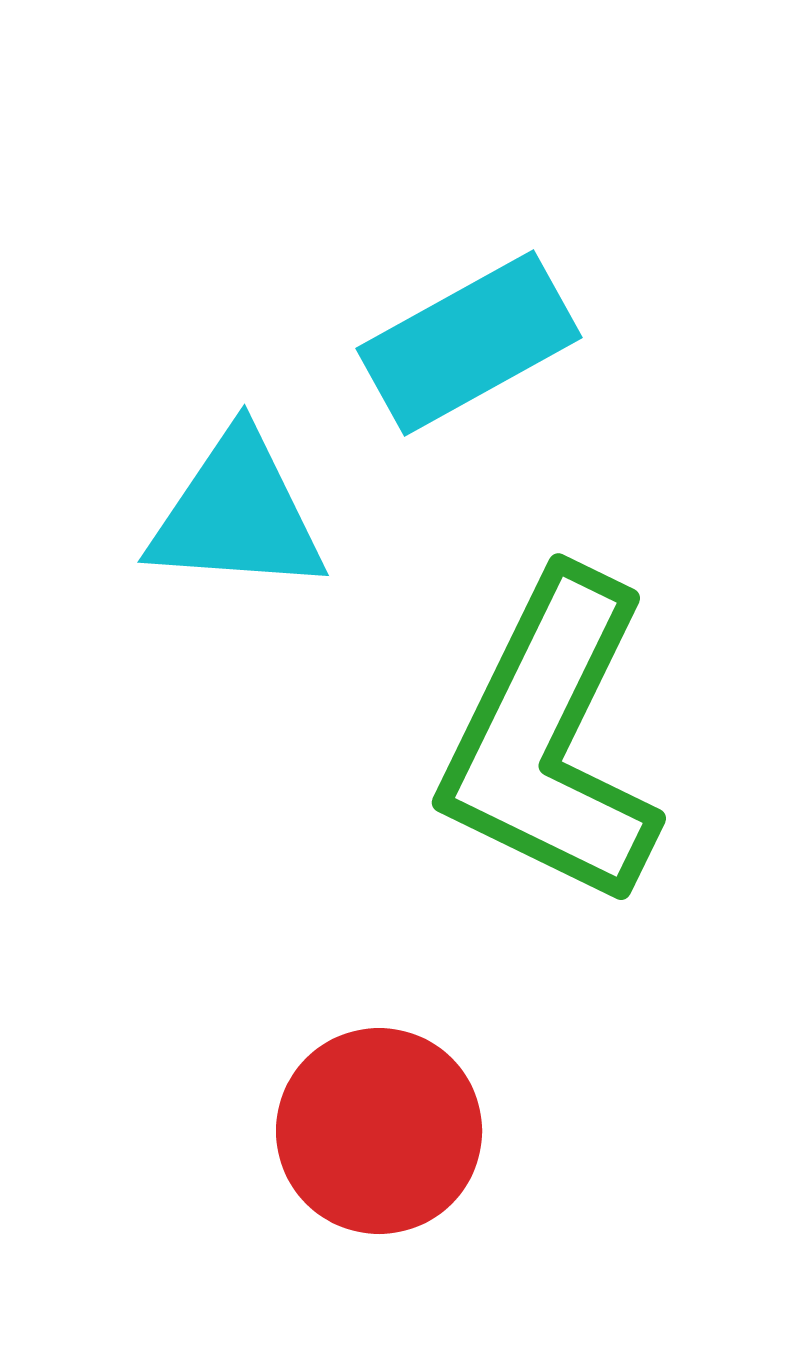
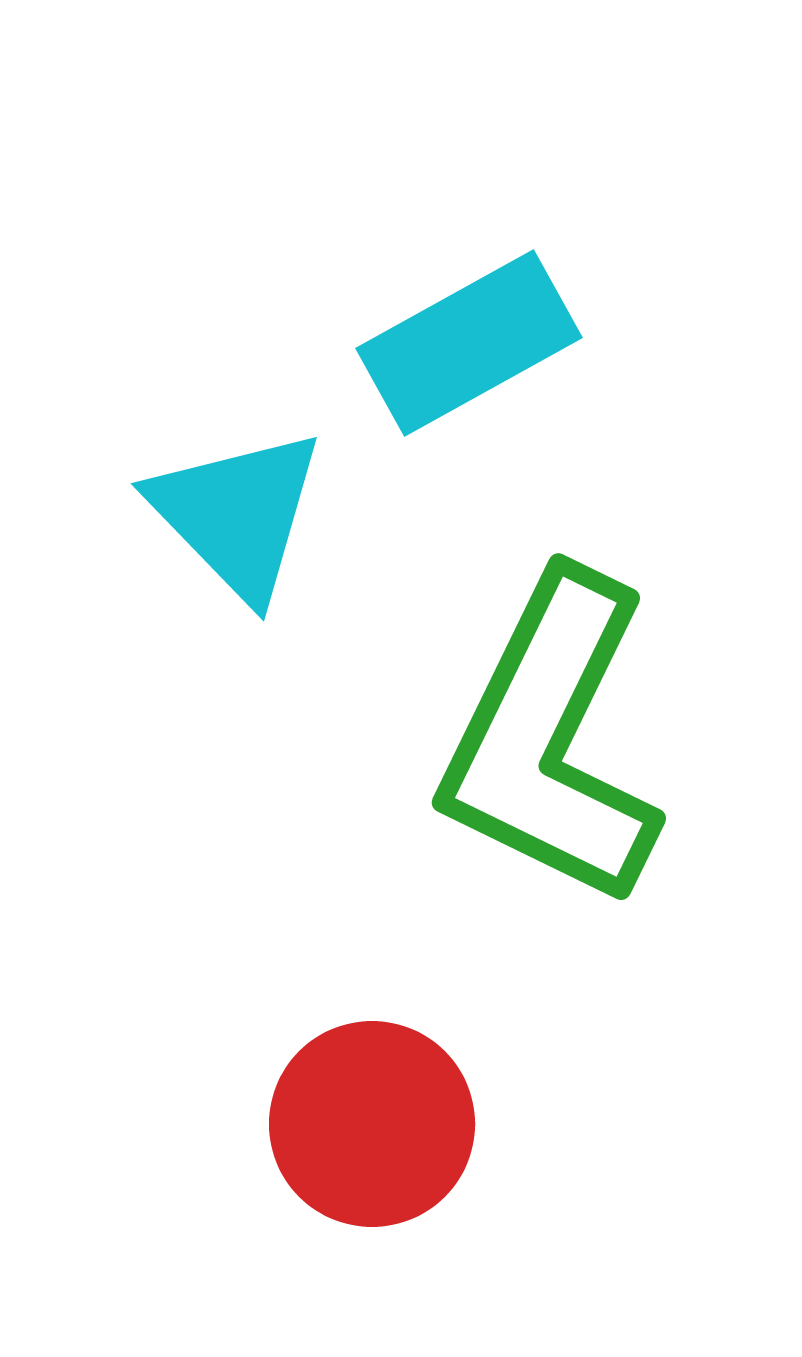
cyan triangle: rotated 42 degrees clockwise
red circle: moved 7 px left, 7 px up
